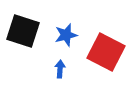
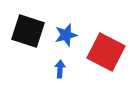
black square: moved 5 px right
